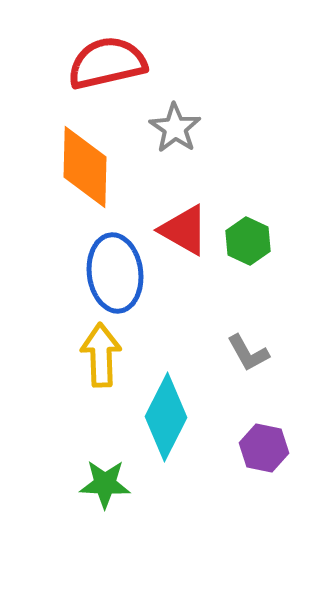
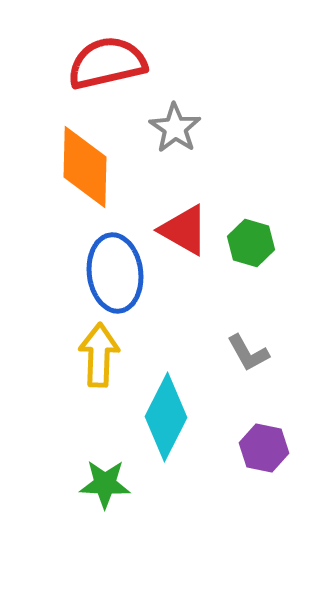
green hexagon: moved 3 px right, 2 px down; rotated 9 degrees counterclockwise
yellow arrow: moved 2 px left; rotated 4 degrees clockwise
